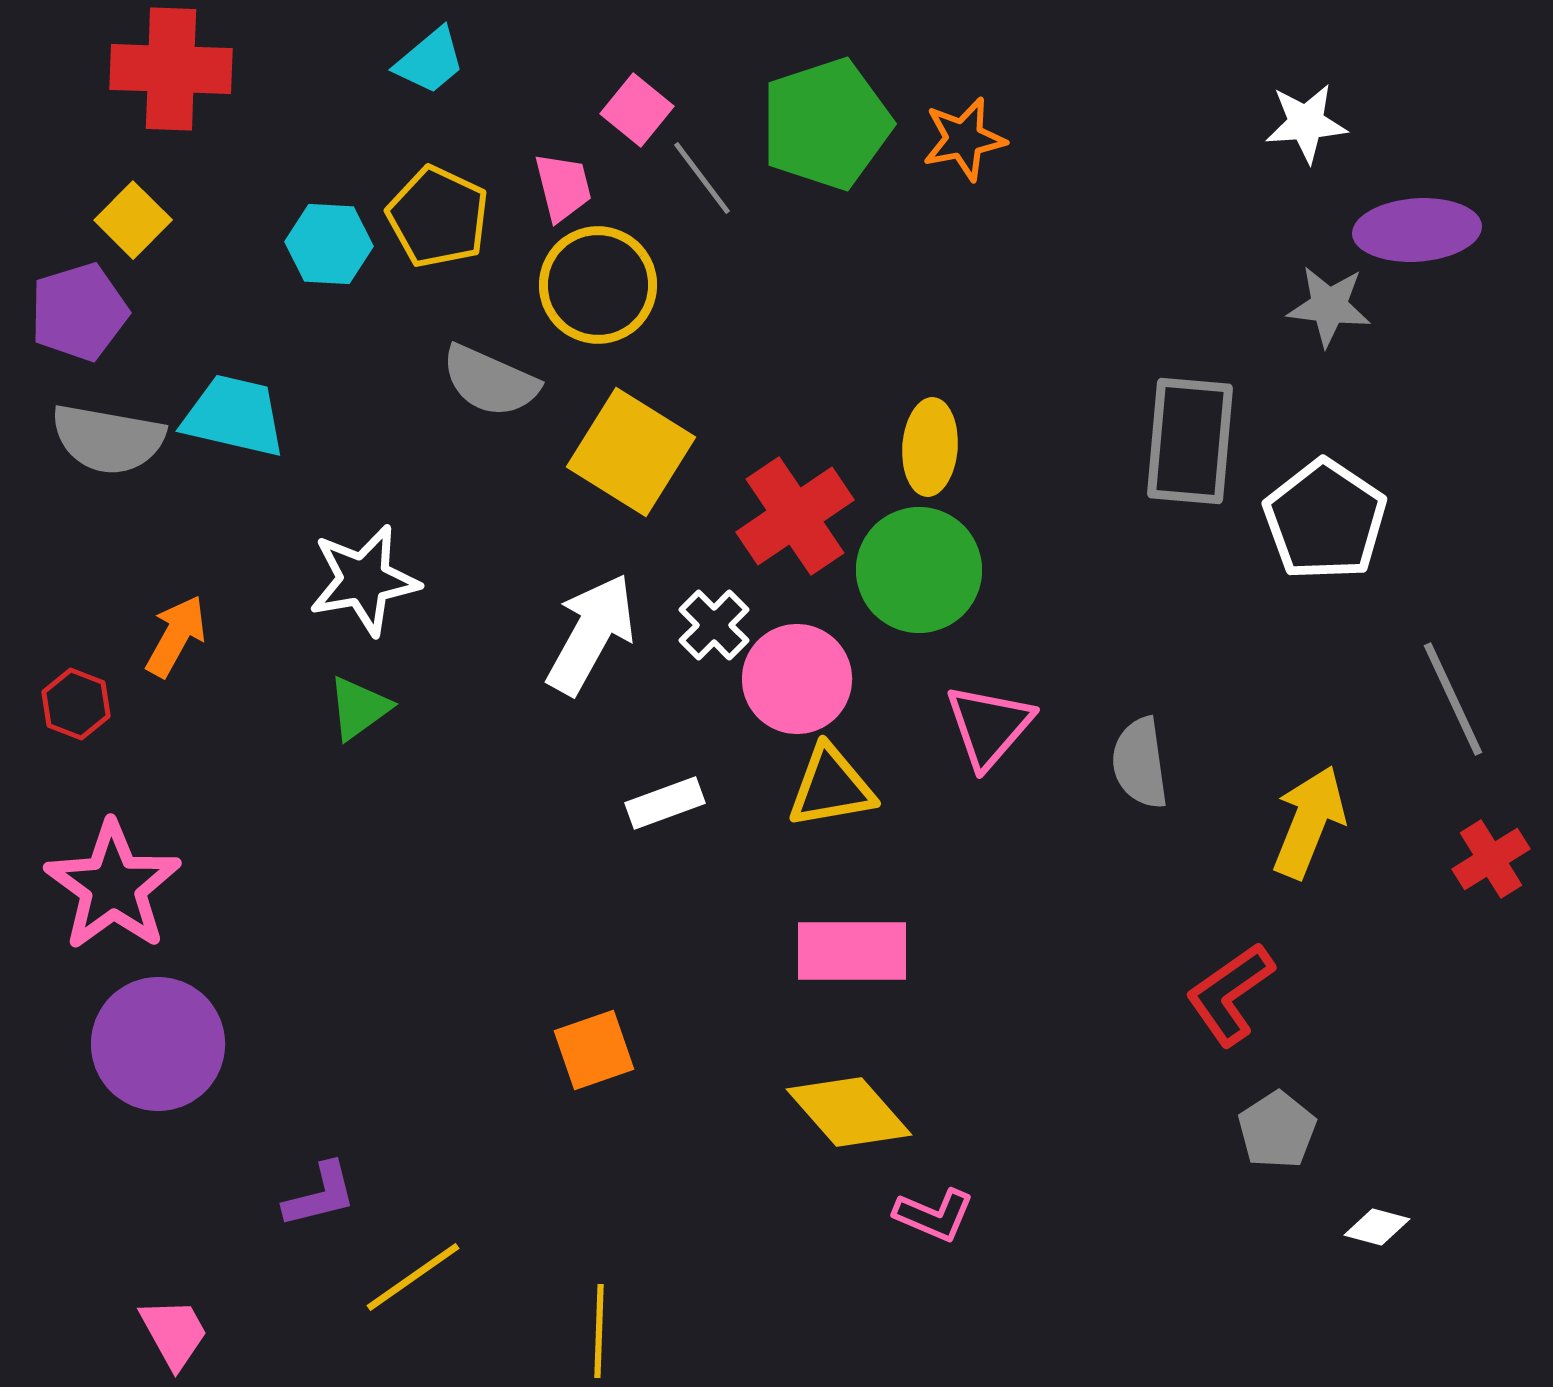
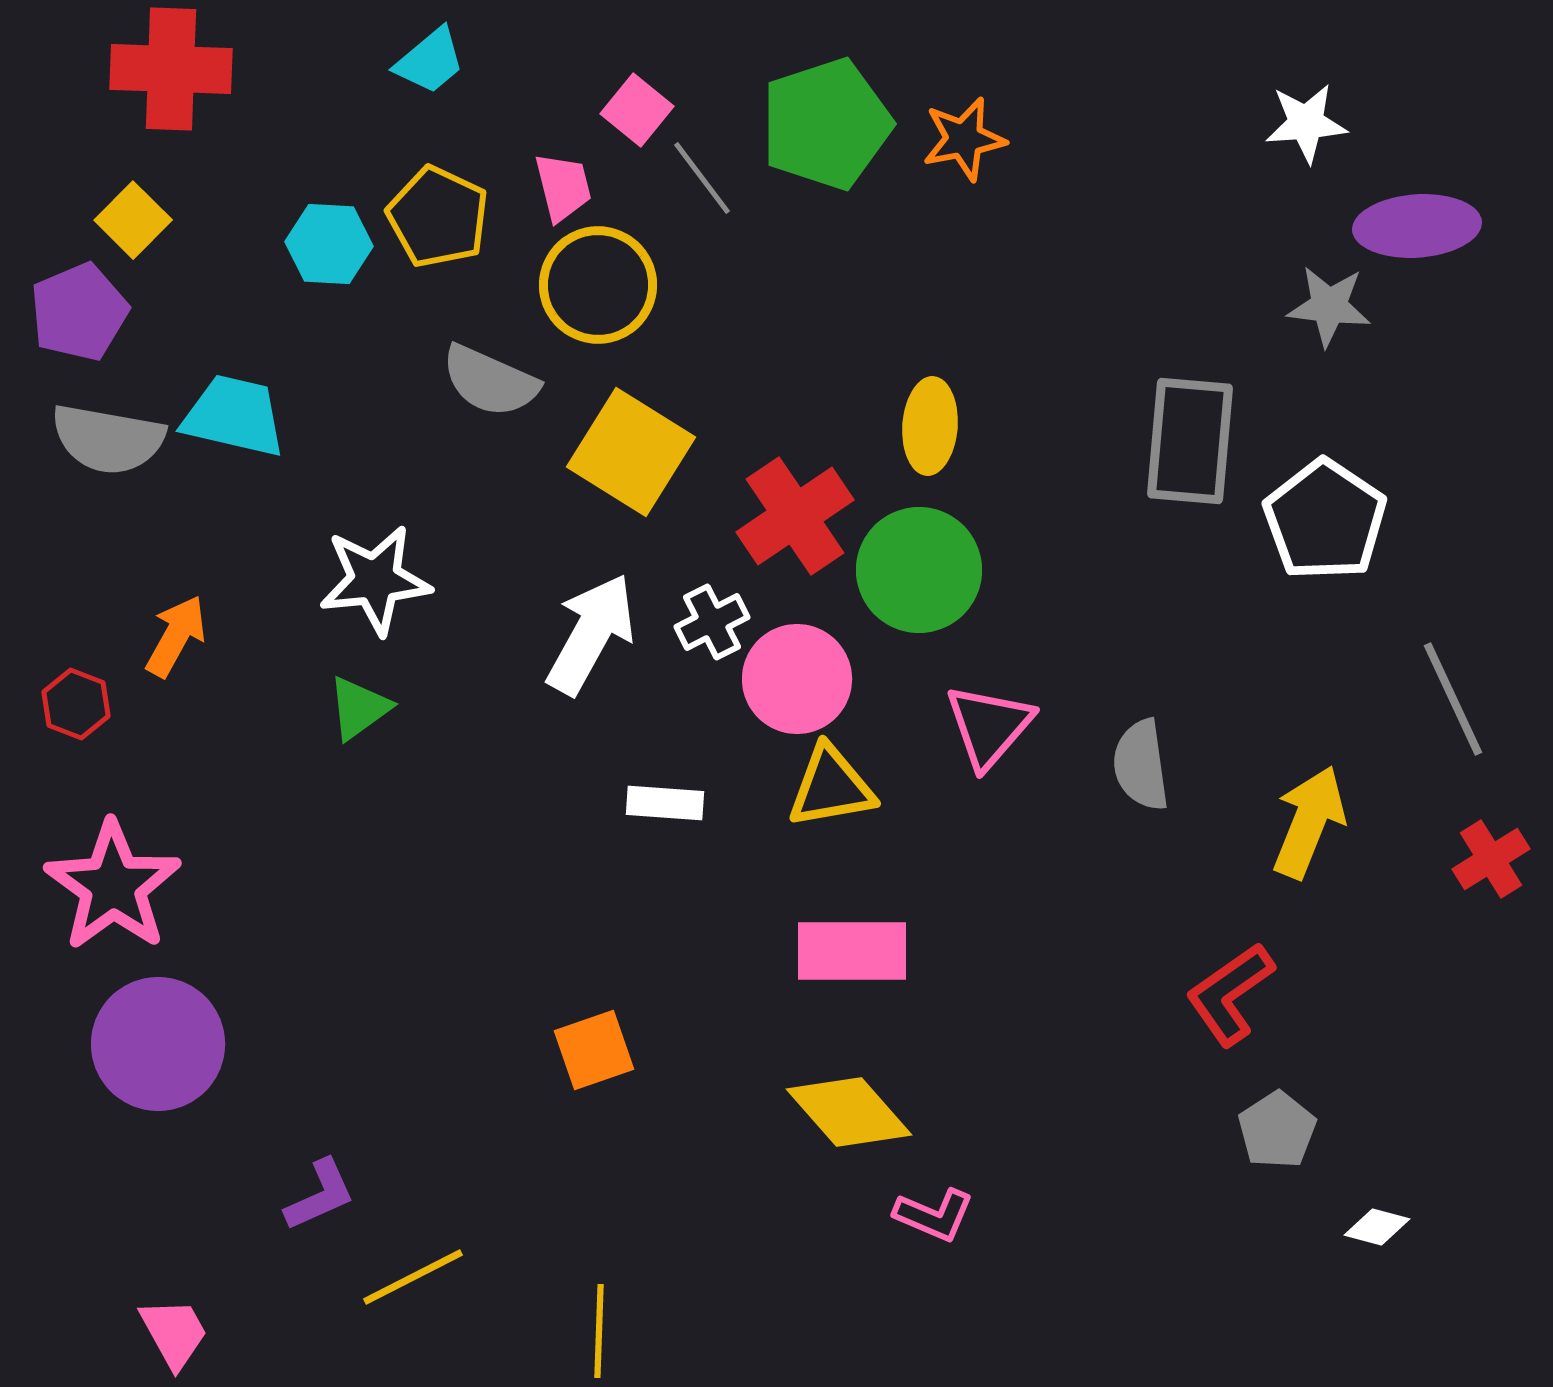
purple ellipse at (1417, 230): moved 4 px up
purple pentagon at (79, 312): rotated 6 degrees counterclockwise
yellow ellipse at (930, 447): moved 21 px up
white star at (364, 580): moved 11 px right; rotated 4 degrees clockwise
white cross at (714, 625): moved 2 px left, 3 px up; rotated 18 degrees clockwise
gray semicircle at (1140, 763): moved 1 px right, 2 px down
white rectangle at (665, 803): rotated 24 degrees clockwise
purple L-shape at (320, 1195): rotated 10 degrees counterclockwise
yellow line at (413, 1277): rotated 8 degrees clockwise
